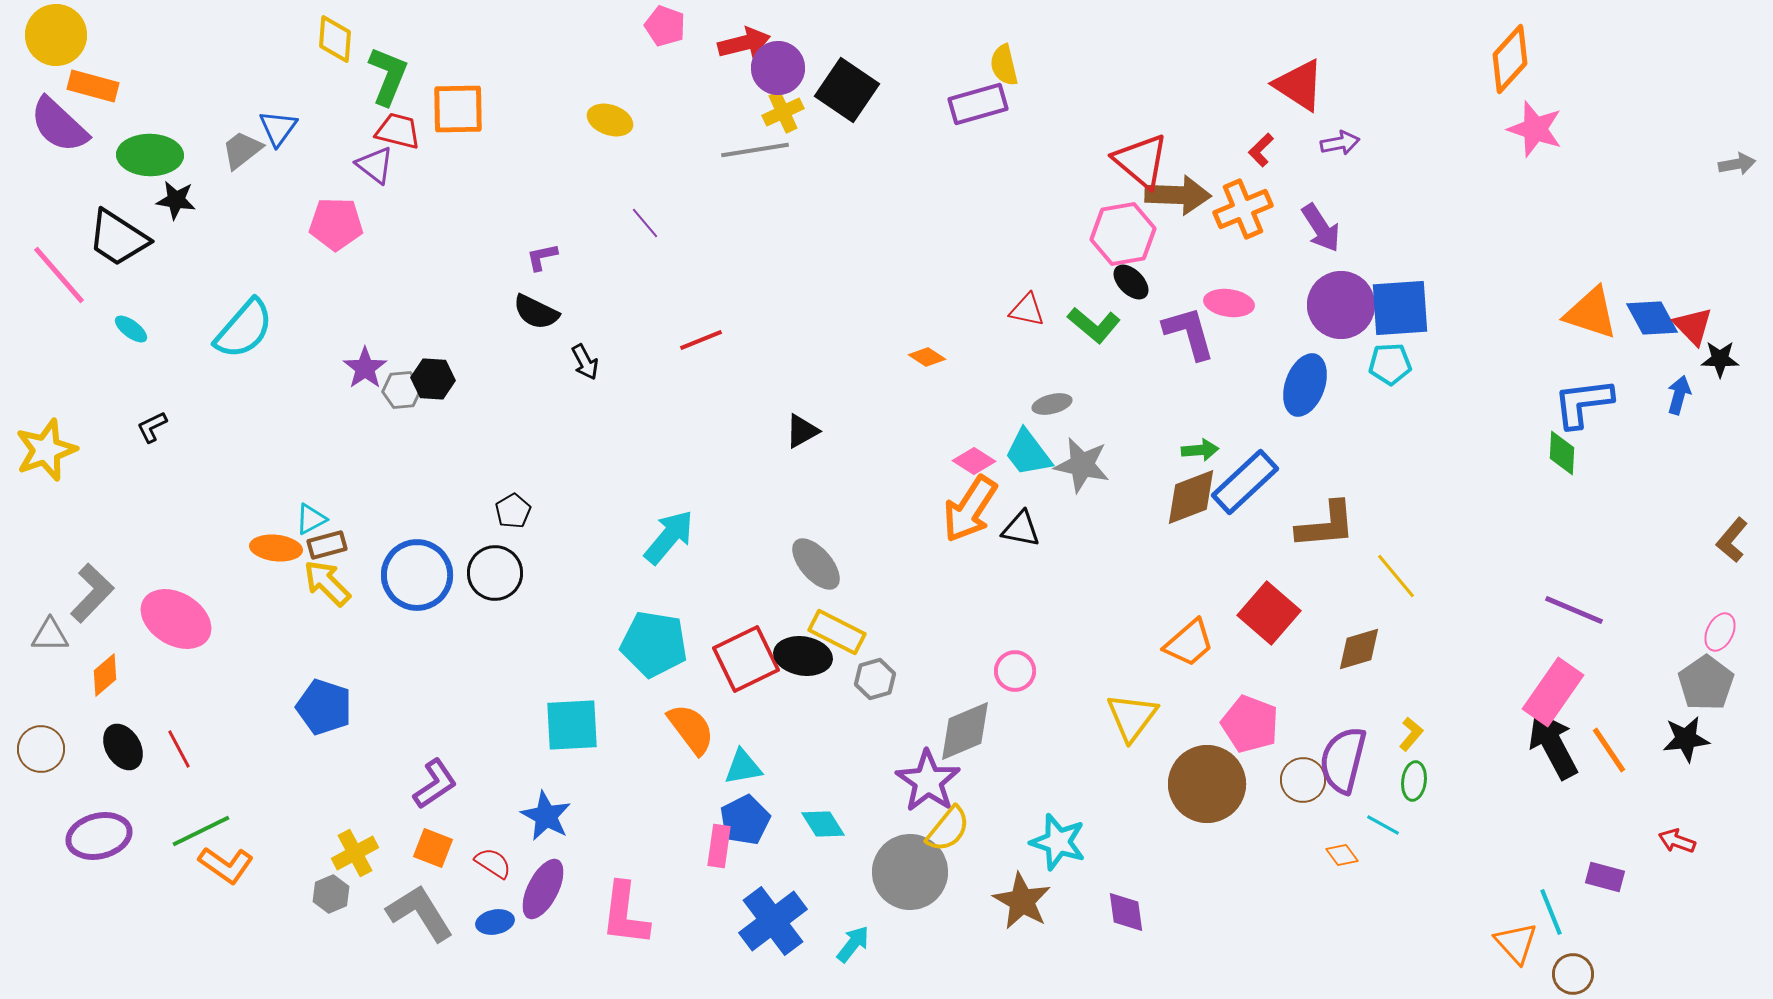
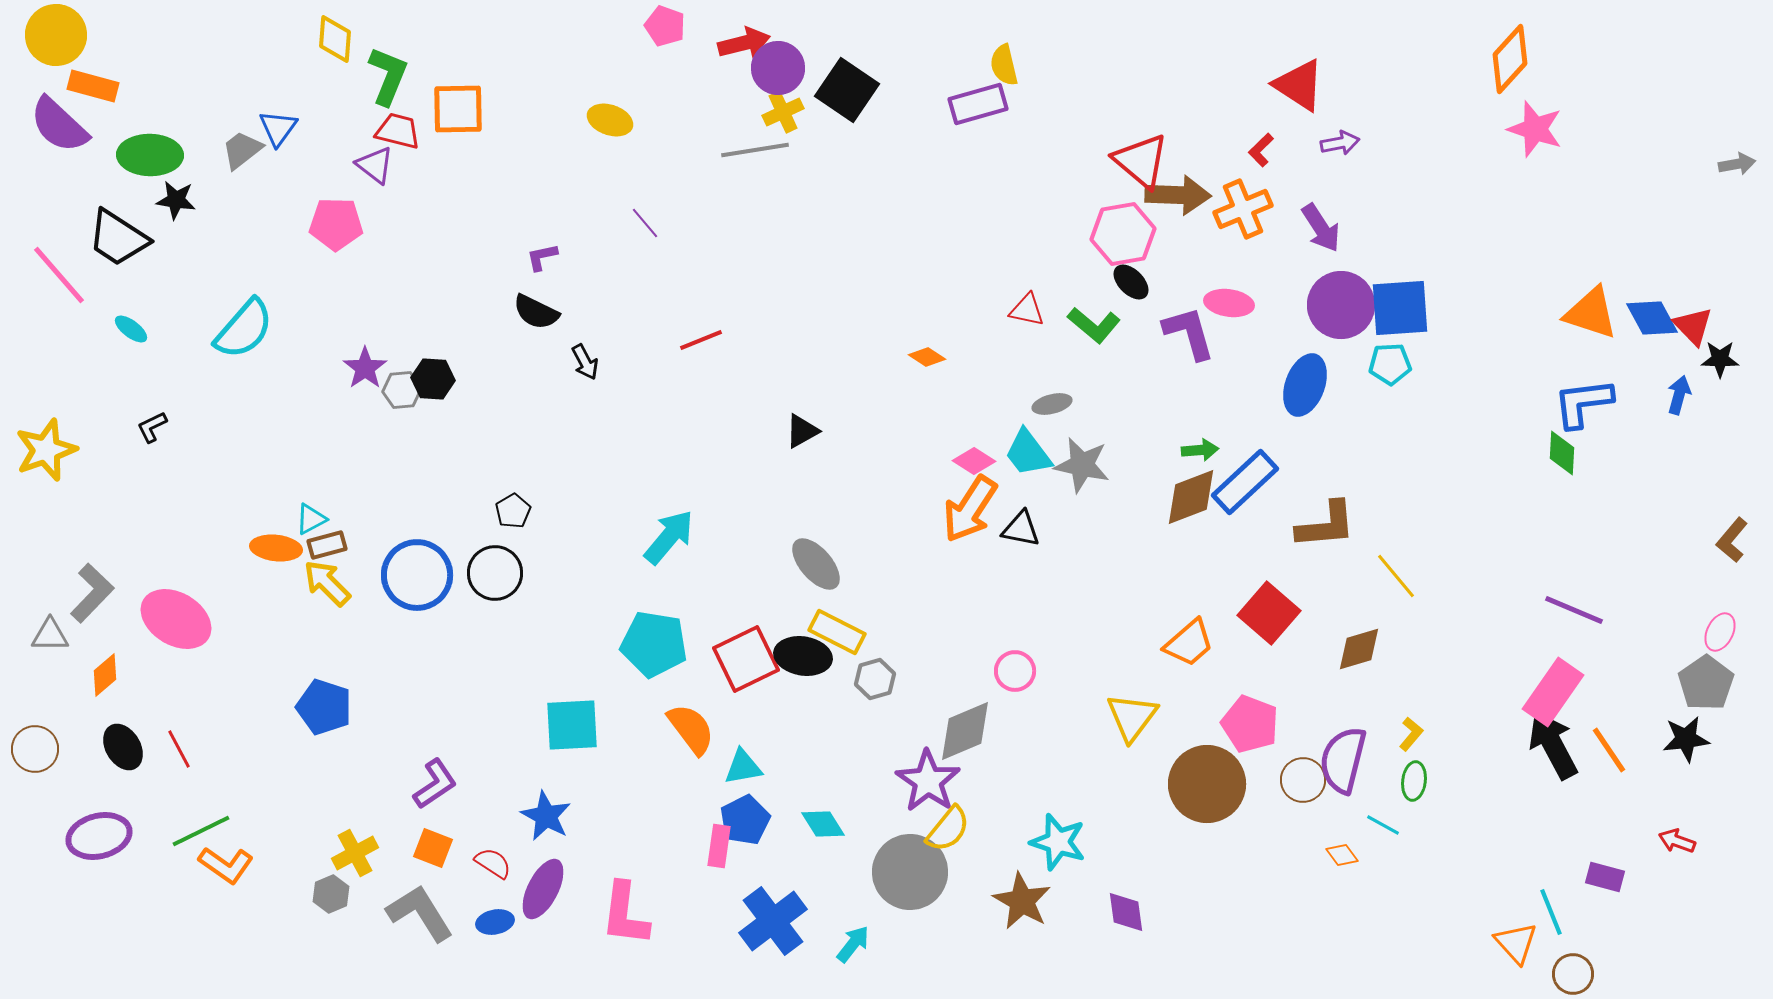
brown circle at (41, 749): moved 6 px left
